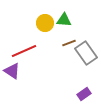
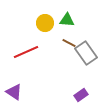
green triangle: moved 3 px right
brown line: rotated 48 degrees clockwise
red line: moved 2 px right, 1 px down
purple triangle: moved 2 px right, 21 px down
purple rectangle: moved 3 px left, 1 px down
